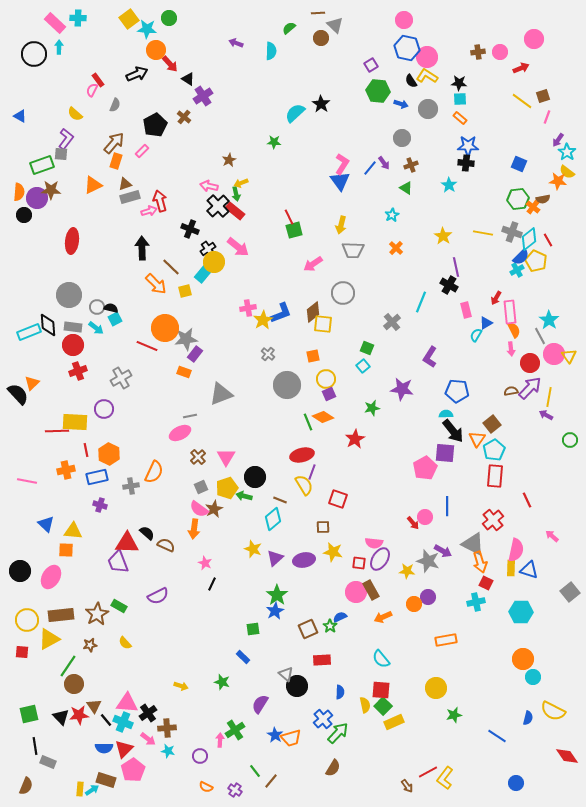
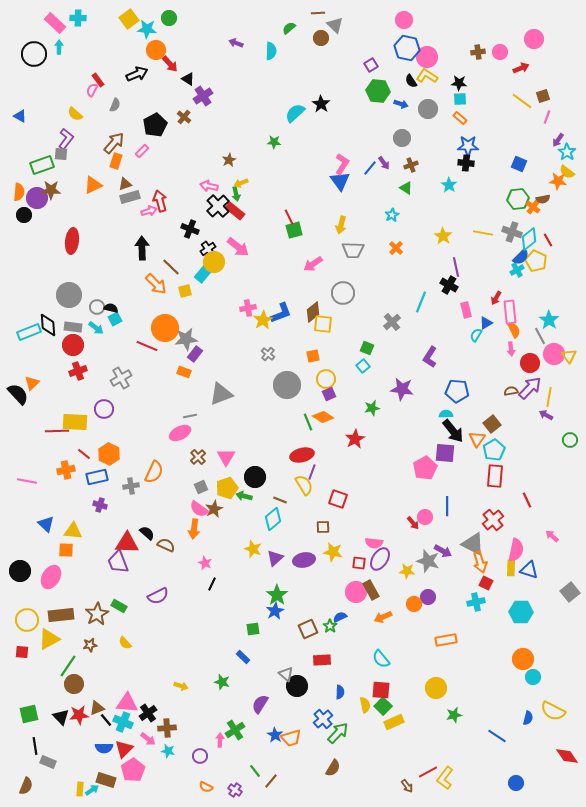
red line at (86, 450): moved 2 px left, 4 px down; rotated 40 degrees counterclockwise
brown triangle at (94, 706): moved 3 px right, 2 px down; rotated 42 degrees clockwise
